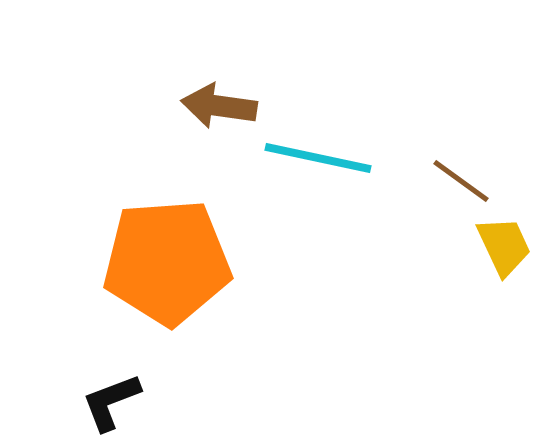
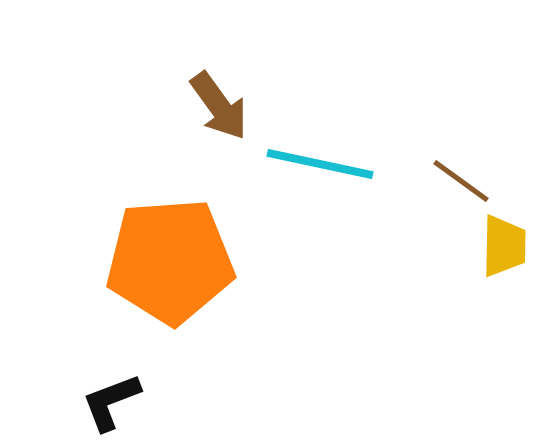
brown arrow: rotated 134 degrees counterclockwise
cyan line: moved 2 px right, 6 px down
yellow trapezoid: rotated 26 degrees clockwise
orange pentagon: moved 3 px right, 1 px up
